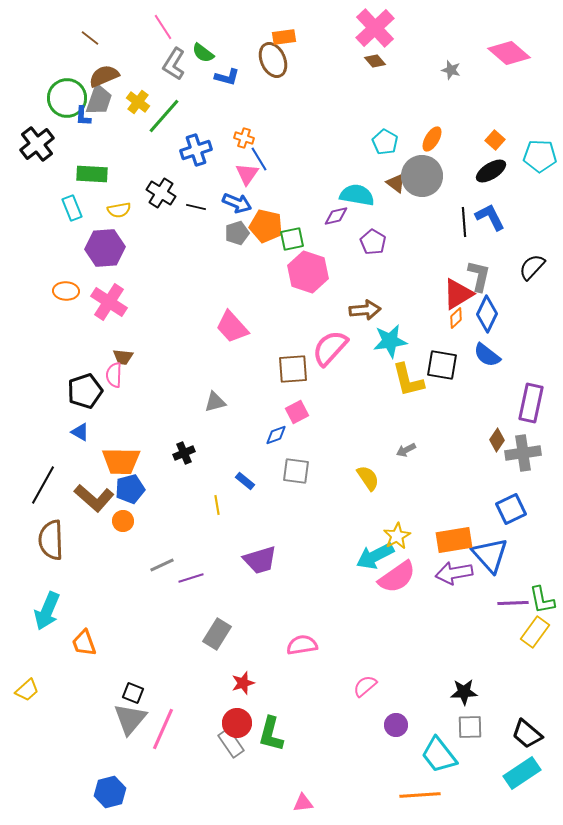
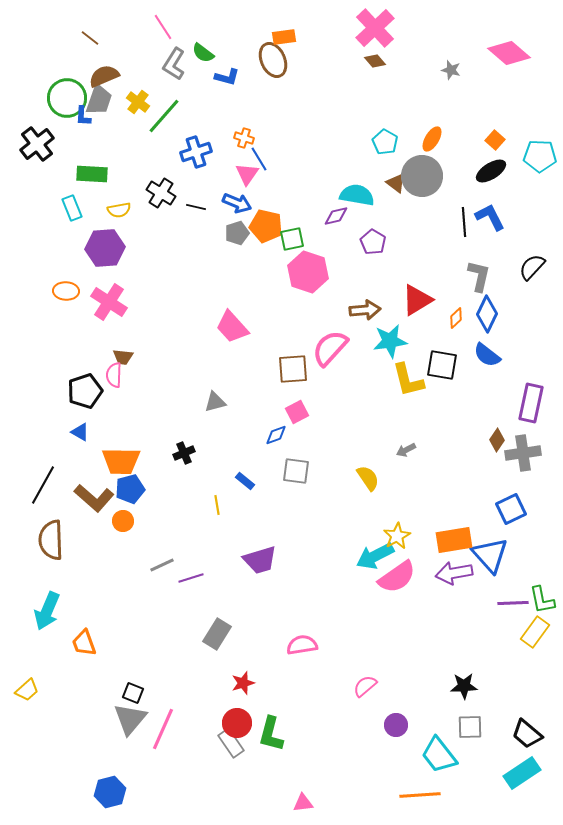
blue cross at (196, 150): moved 2 px down
red triangle at (458, 294): moved 41 px left, 6 px down
black star at (464, 692): moved 6 px up
